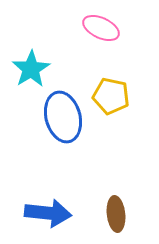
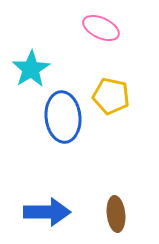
blue ellipse: rotated 9 degrees clockwise
blue arrow: moved 1 px left, 1 px up; rotated 6 degrees counterclockwise
